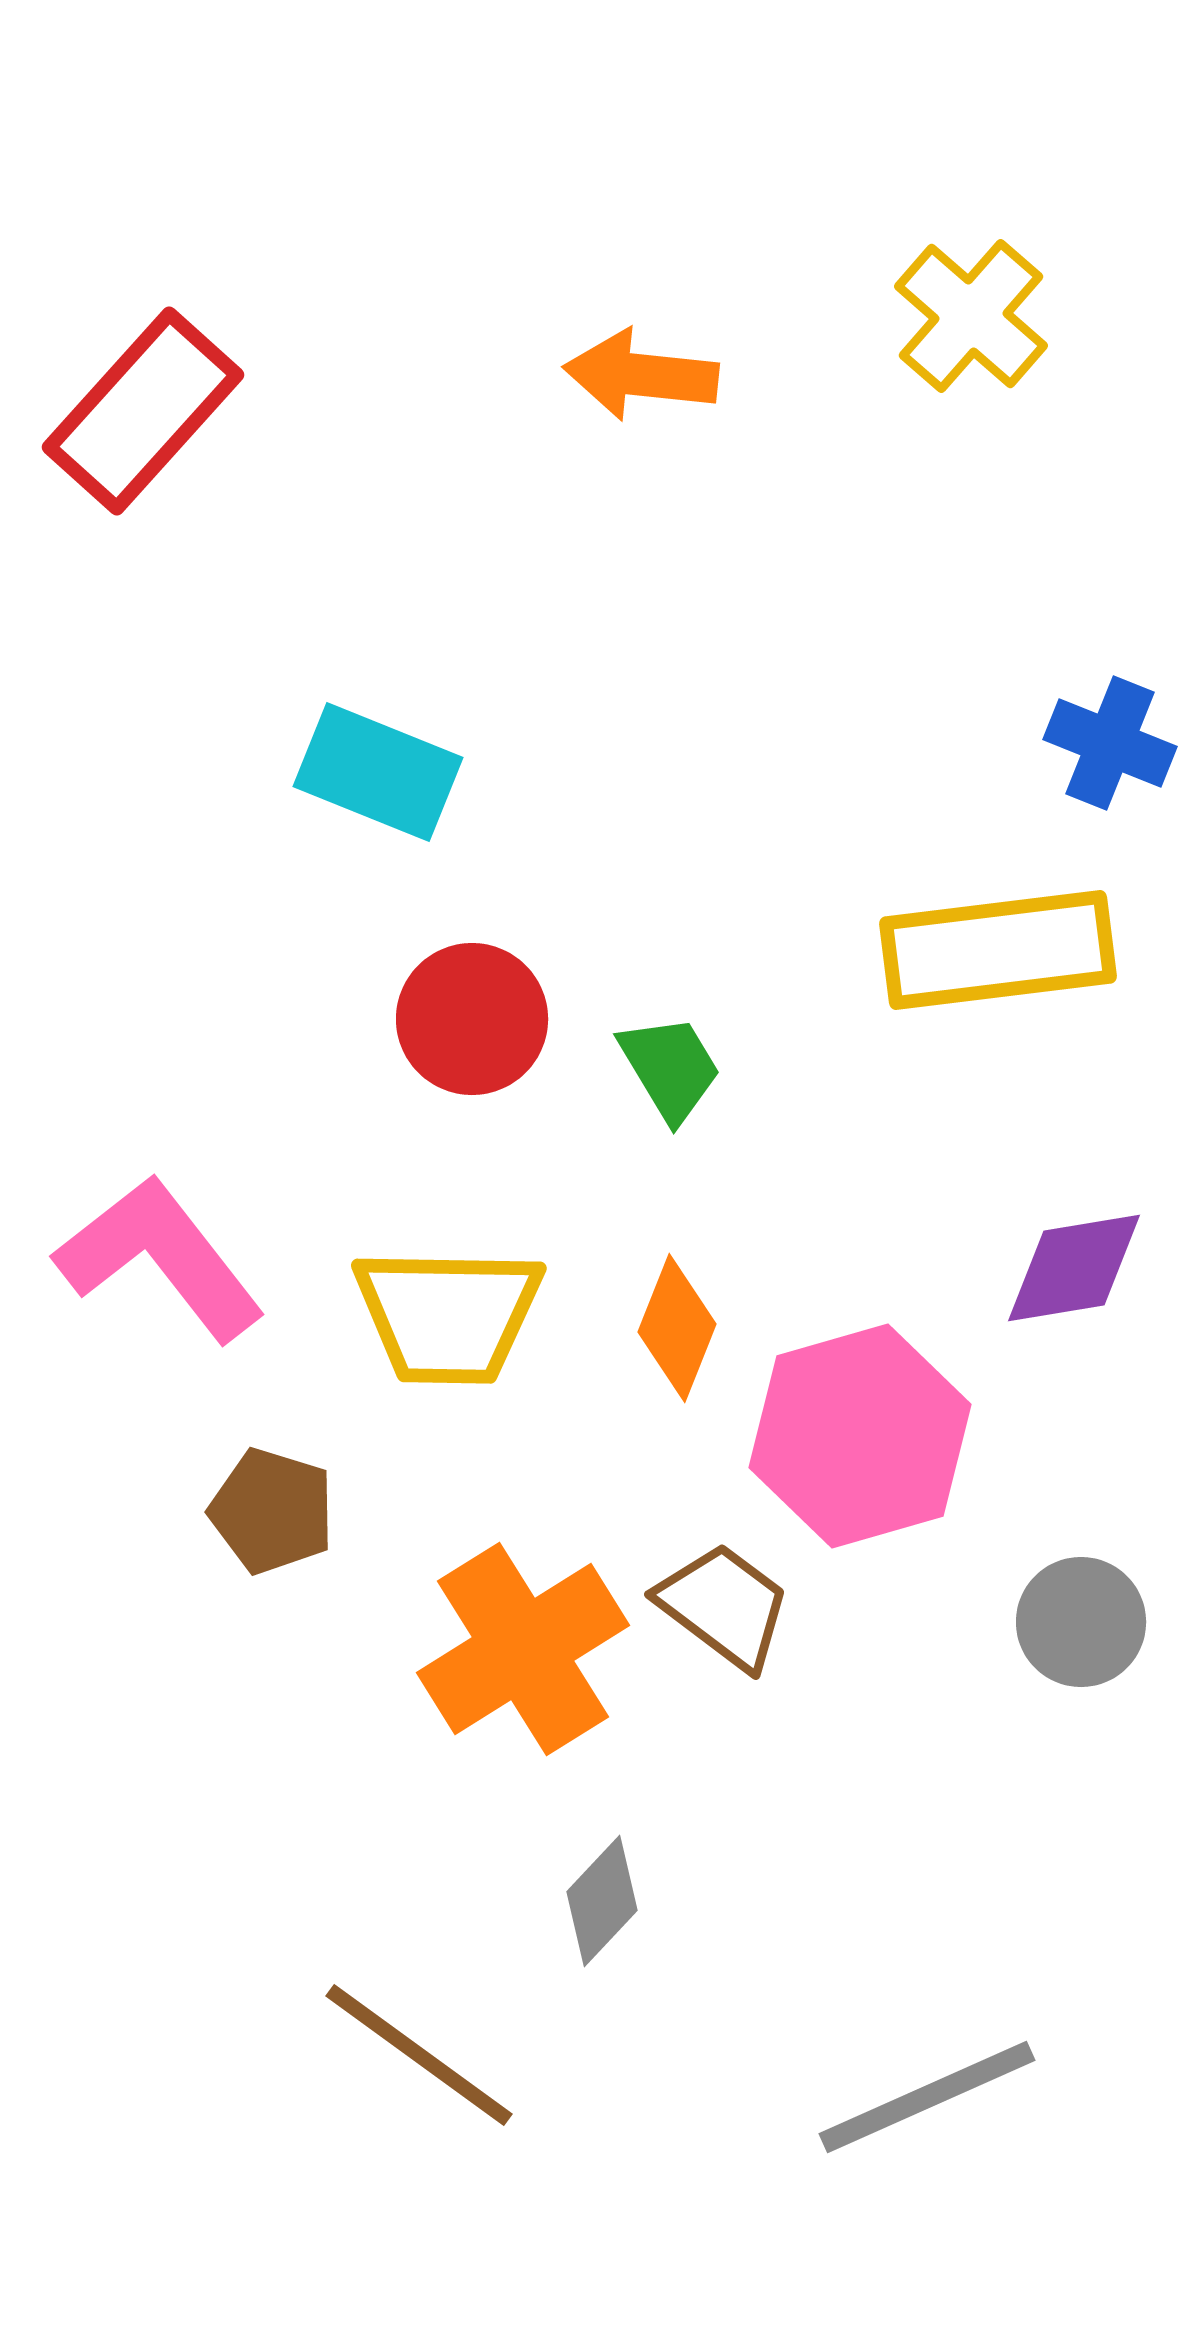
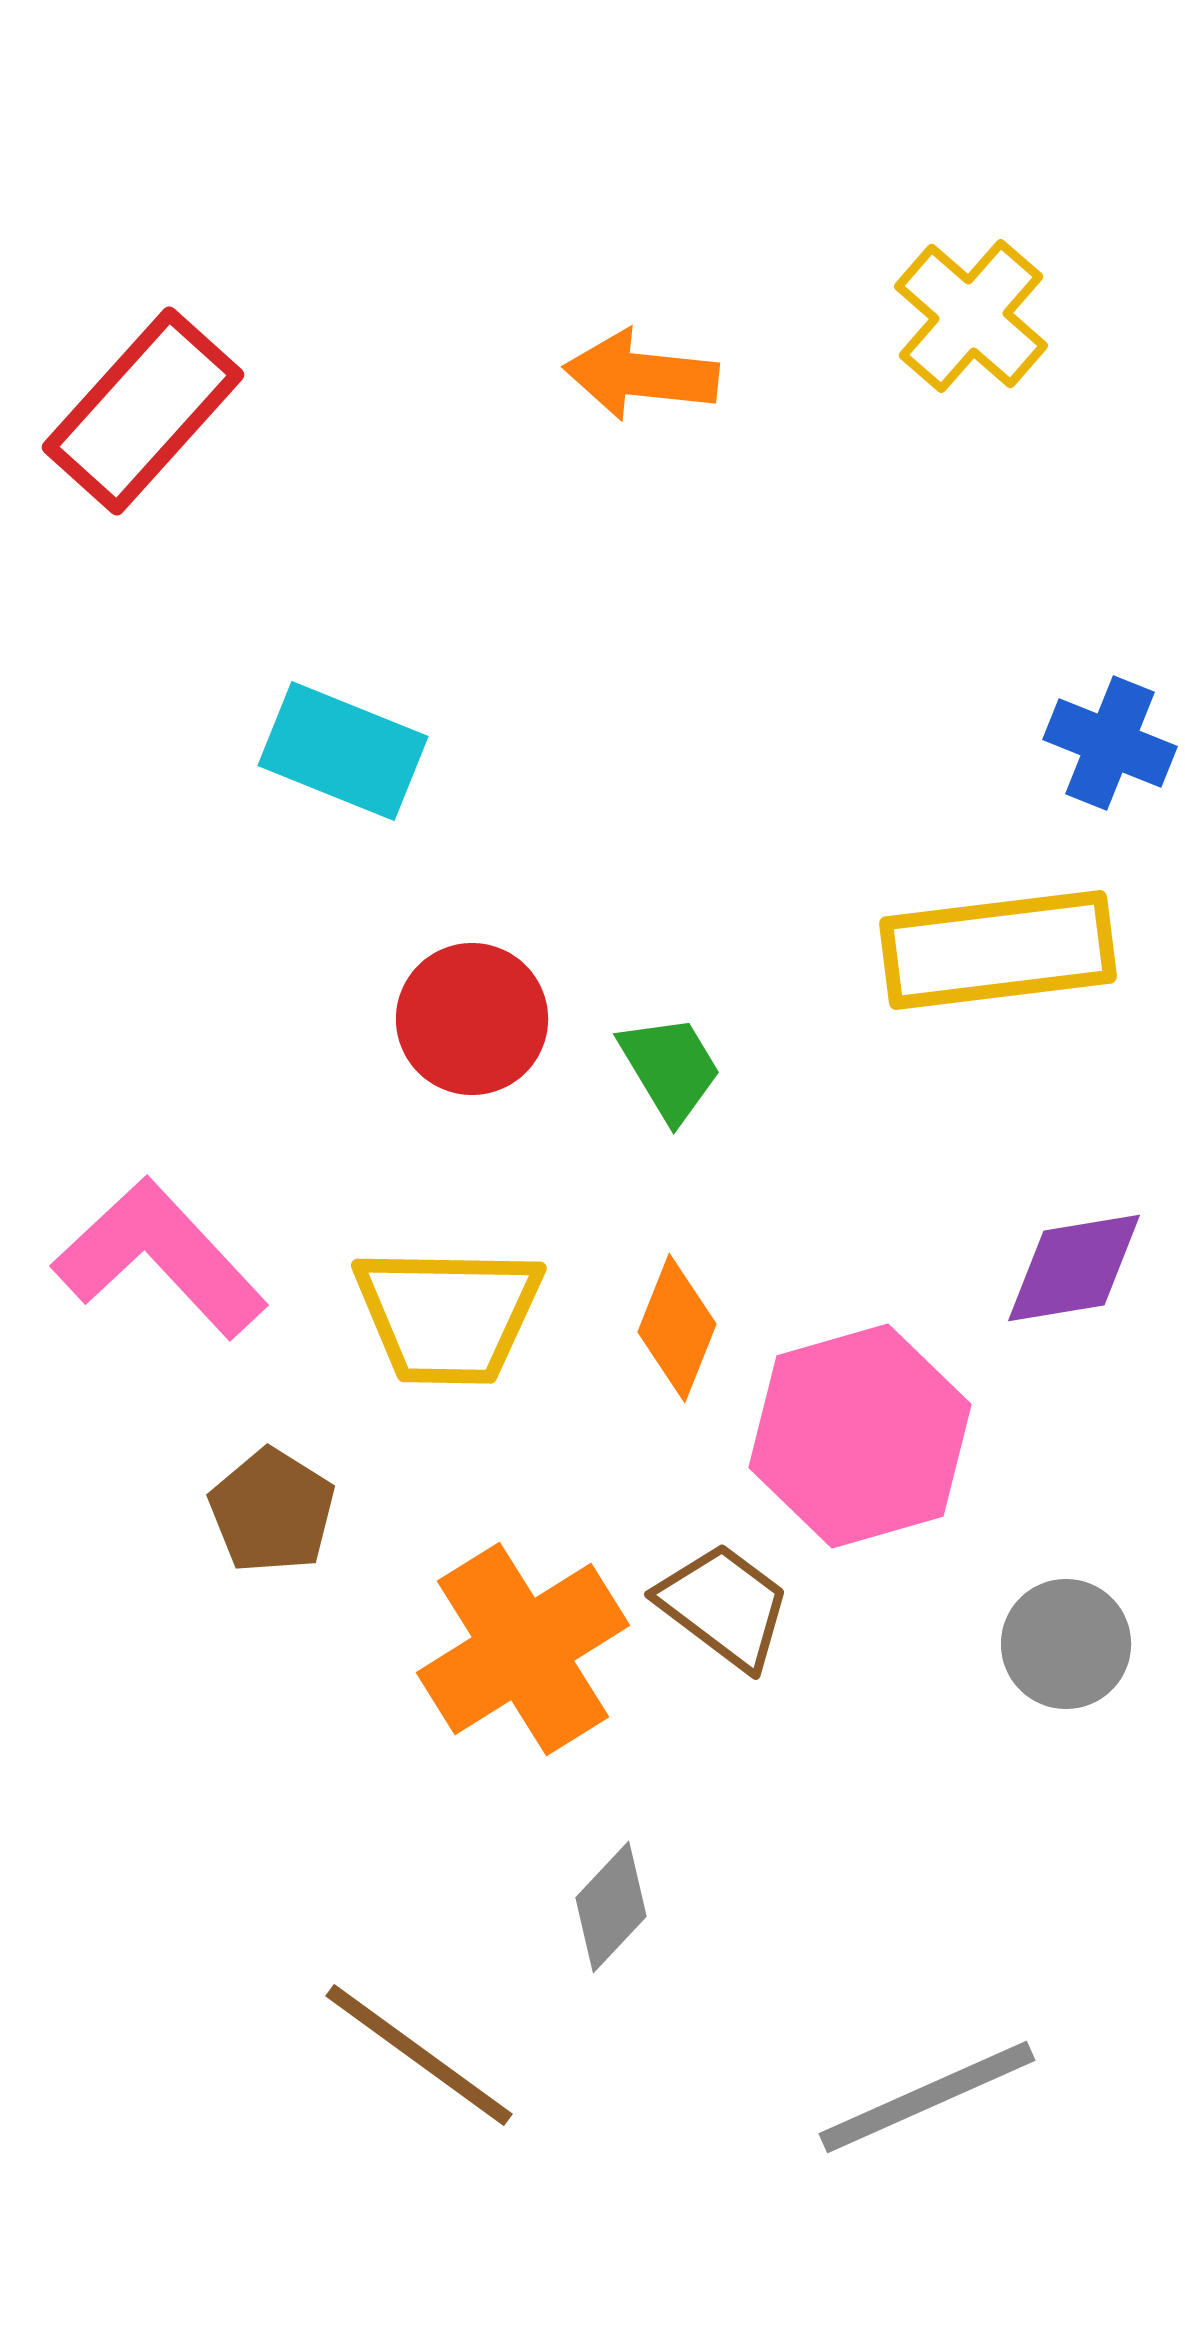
cyan rectangle: moved 35 px left, 21 px up
pink L-shape: rotated 5 degrees counterclockwise
brown pentagon: rotated 15 degrees clockwise
gray circle: moved 15 px left, 22 px down
gray diamond: moved 9 px right, 6 px down
